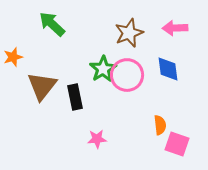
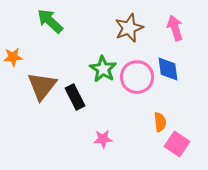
green arrow: moved 2 px left, 3 px up
pink arrow: rotated 75 degrees clockwise
brown star: moved 5 px up
orange star: rotated 12 degrees clockwise
green star: rotated 8 degrees counterclockwise
pink circle: moved 10 px right, 2 px down
black rectangle: rotated 15 degrees counterclockwise
orange semicircle: moved 3 px up
pink star: moved 6 px right
pink square: rotated 15 degrees clockwise
